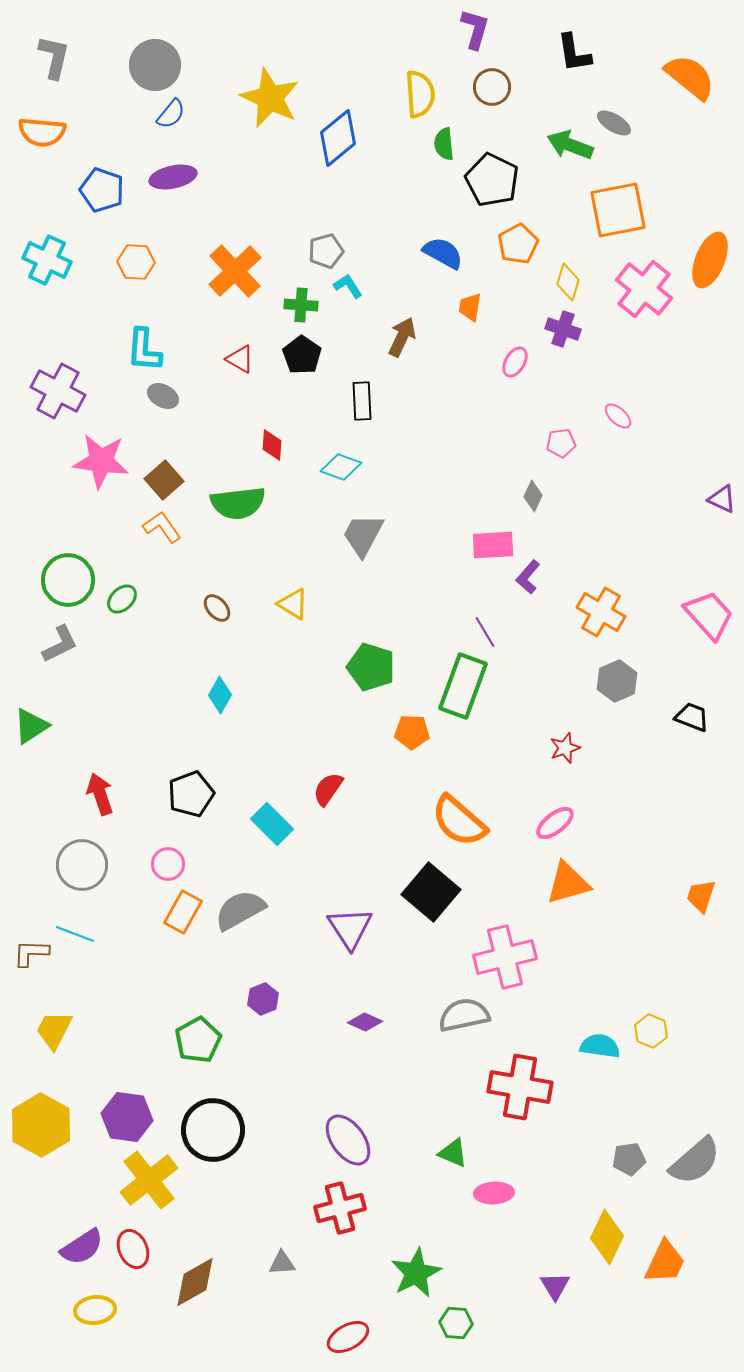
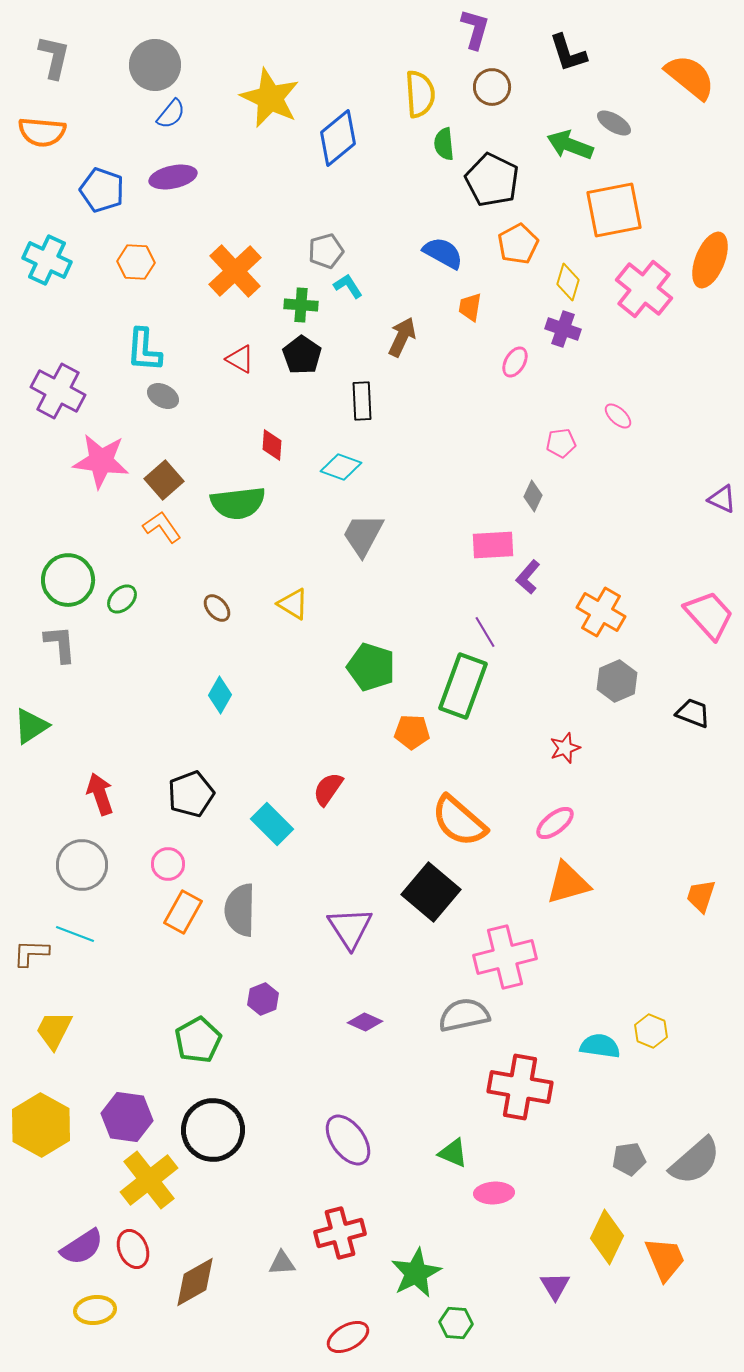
black L-shape at (574, 53): moved 6 px left; rotated 9 degrees counterclockwise
orange square at (618, 210): moved 4 px left
gray L-shape at (60, 644): rotated 69 degrees counterclockwise
black trapezoid at (692, 717): moved 1 px right, 4 px up
gray semicircle at (240, 910): rotated 60 degrees counterclockwise
red cross at (340, 1208): moved 25 px down
orange trapezoid at (665, 1262): moved 3 px up; rotated 48 degrees counterclockwise
